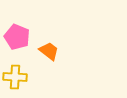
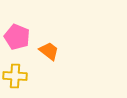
yellow cross: moved 1 px up
